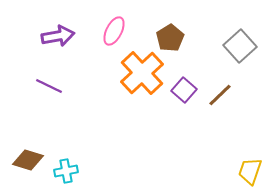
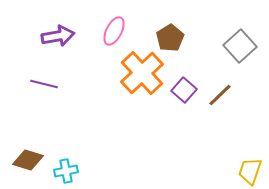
purple line: moved 5 px left, 2 px up; rotated 12 degrees counterclockwise
